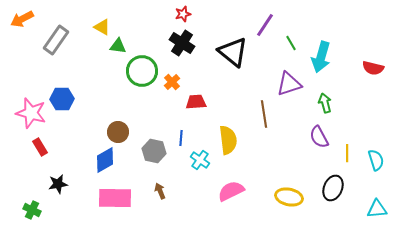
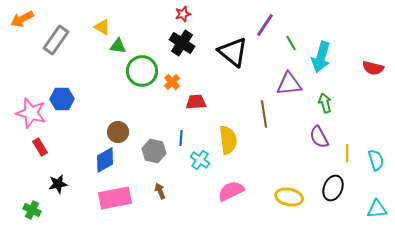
purple triangle: rotated 12 degrees clockwise
pink rectangle: rotated 12 degrees counterclockwise
